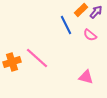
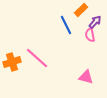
purple arrow: moved 1 px left, 10 px down
pink semicircle: rotated 40 degrees clockwise
